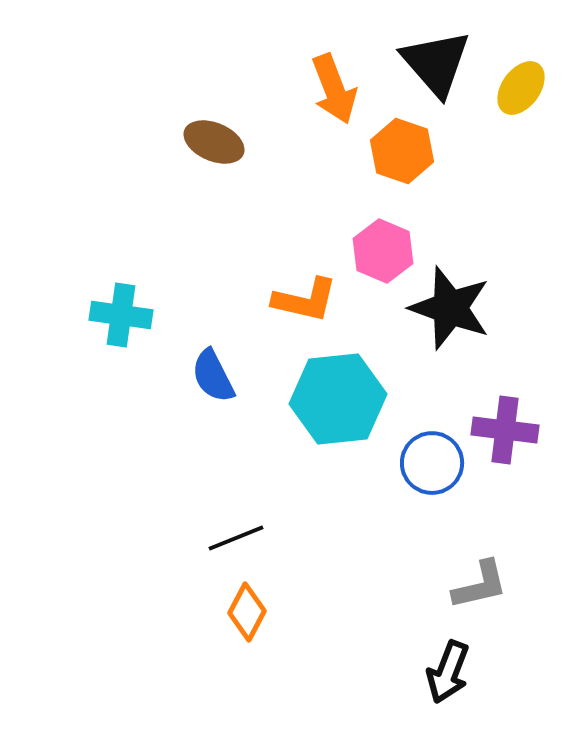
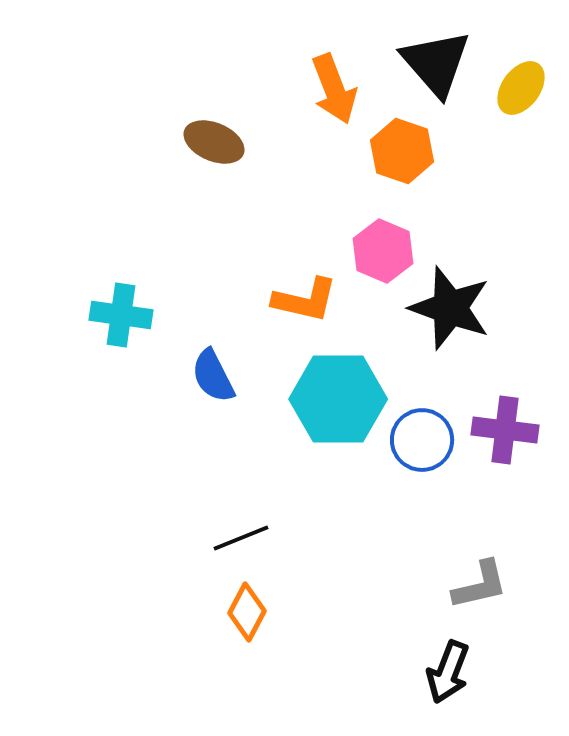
cyan hexagon: rotated 6 degrees clockwise
blue circle: moved 10 px left, 23 px up
black line: moved 5 px right
